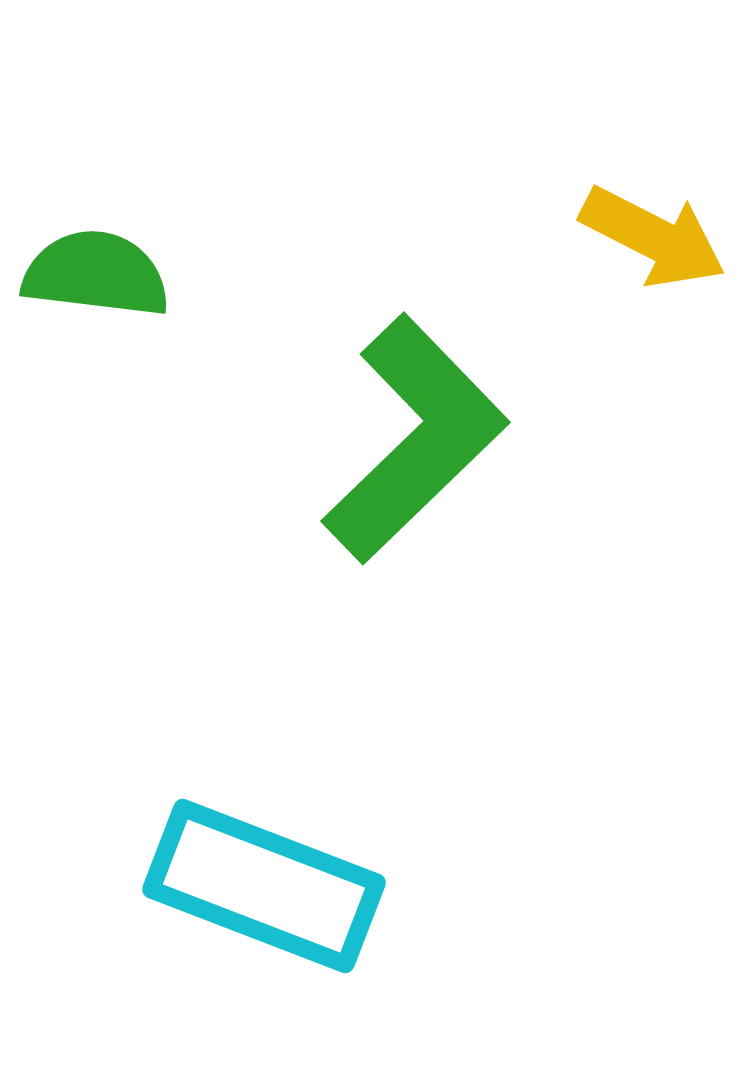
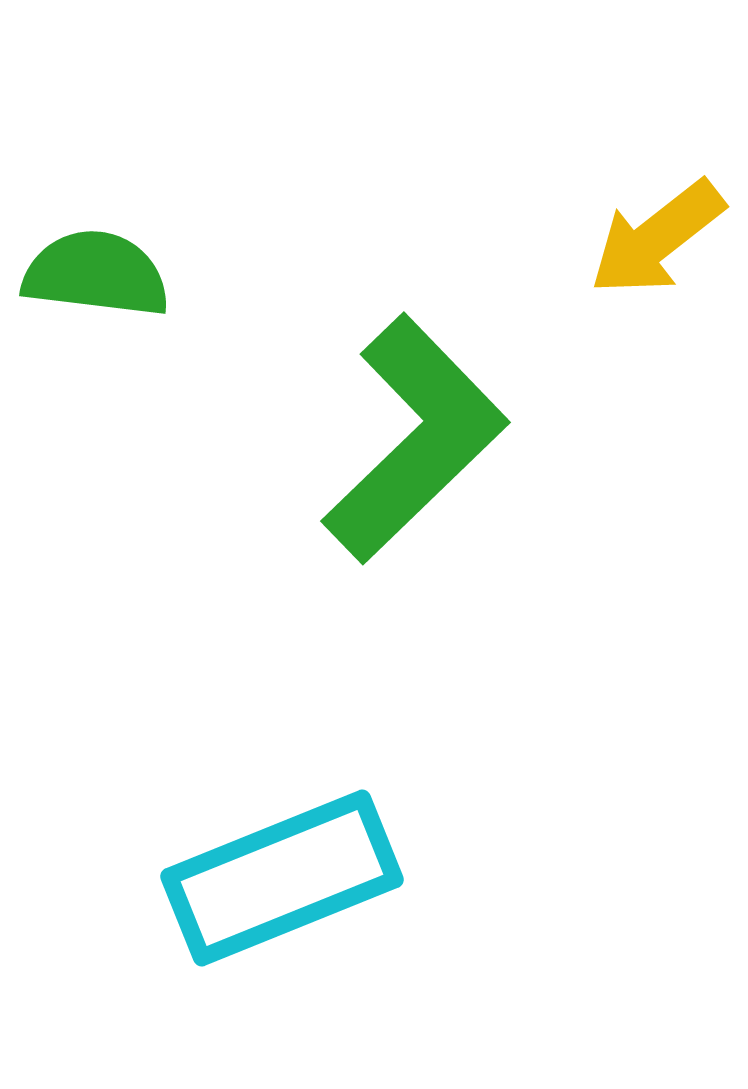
yellow arrow: moved 4 px right, 1 px down; rotated 115 degrees clockwise
cyan rectangle: moved 18 px right, 8 px up; rotated 43 degrees counterclockwise
